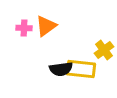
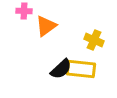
pink cross: moved 17 px up
yellow cross: moved 10 px left, 10 px up; rotated 30 degrees counterclockwise
black semicircle: rotated 35 degrees counterclockwise
